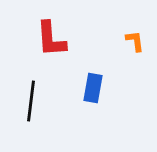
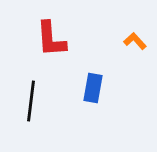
orange L-shape: rotated 35 degrees counterclockwise
